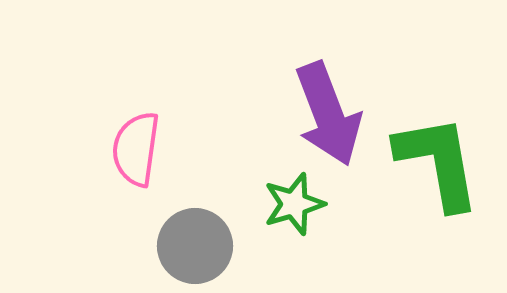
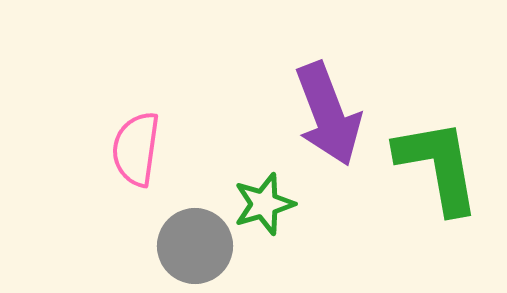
green L-shape: moved 4 px down
green star: moved 30 px left
